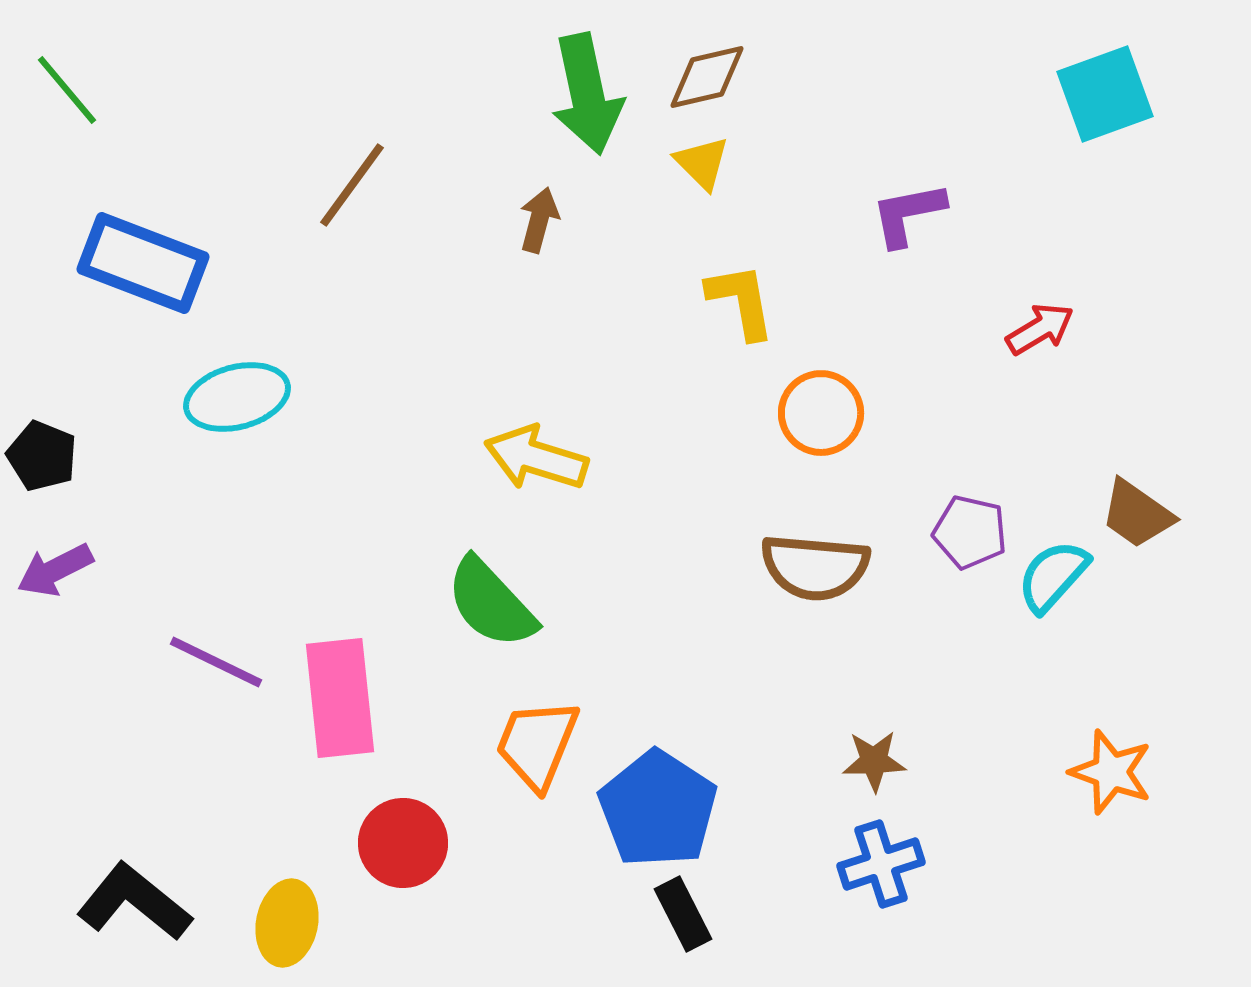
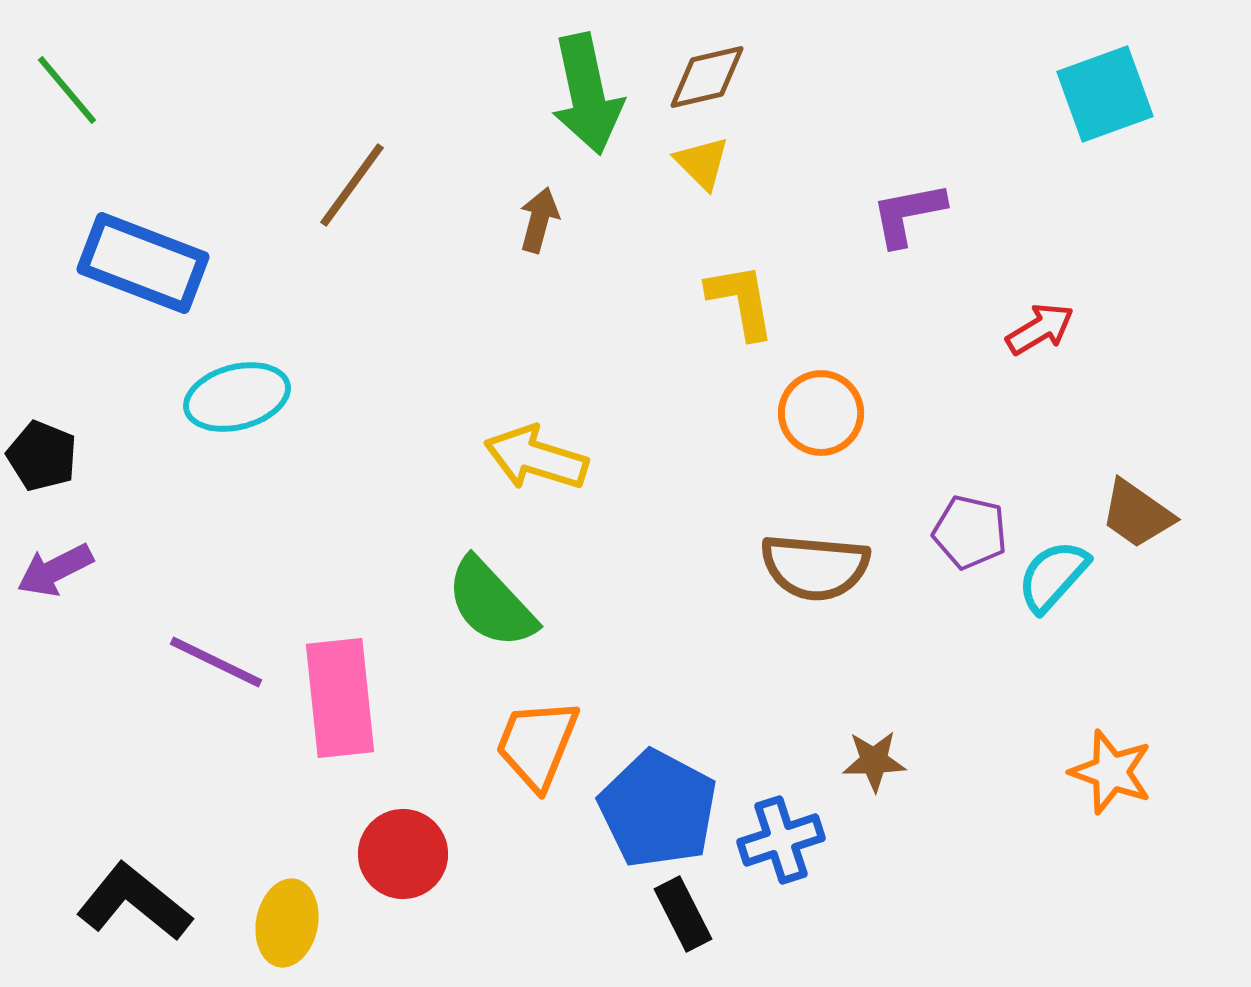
blue pentagon: rotated 5 degrees counterclockwise
red circle: moved 11 px down
blue cross: moved 100 px left, 24 px up
